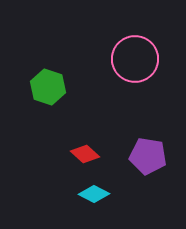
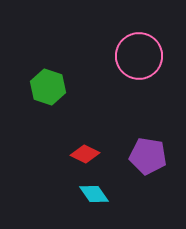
pink circle: moved 4 px right, 3 px up
red diamond: rotated 16 degrees counterclockwise
cyan diamond: rotated 28 degrees clockwise
